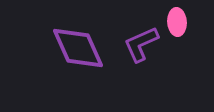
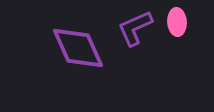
purple L-shape: moved 6 px left, 16 px up
